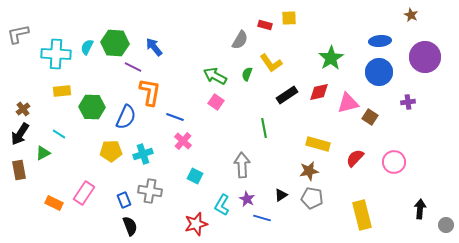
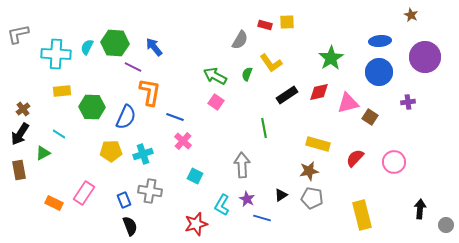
yellow square at (289, 18): moved 2 px left, 4 px down
